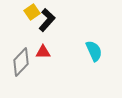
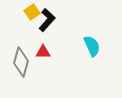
cyan semicircle: moved 2 px left, 5 px up
gray diamond: rotated 28 degrees counterclockwise
